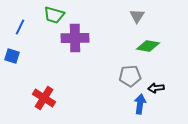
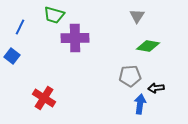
blue square: rotated 21 degrees clockwise
